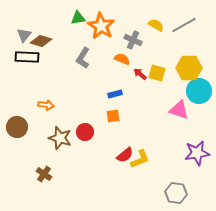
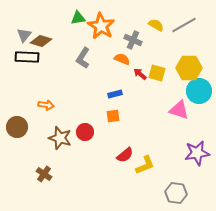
yellow L-shape: moved 5 px right, 6 px down
